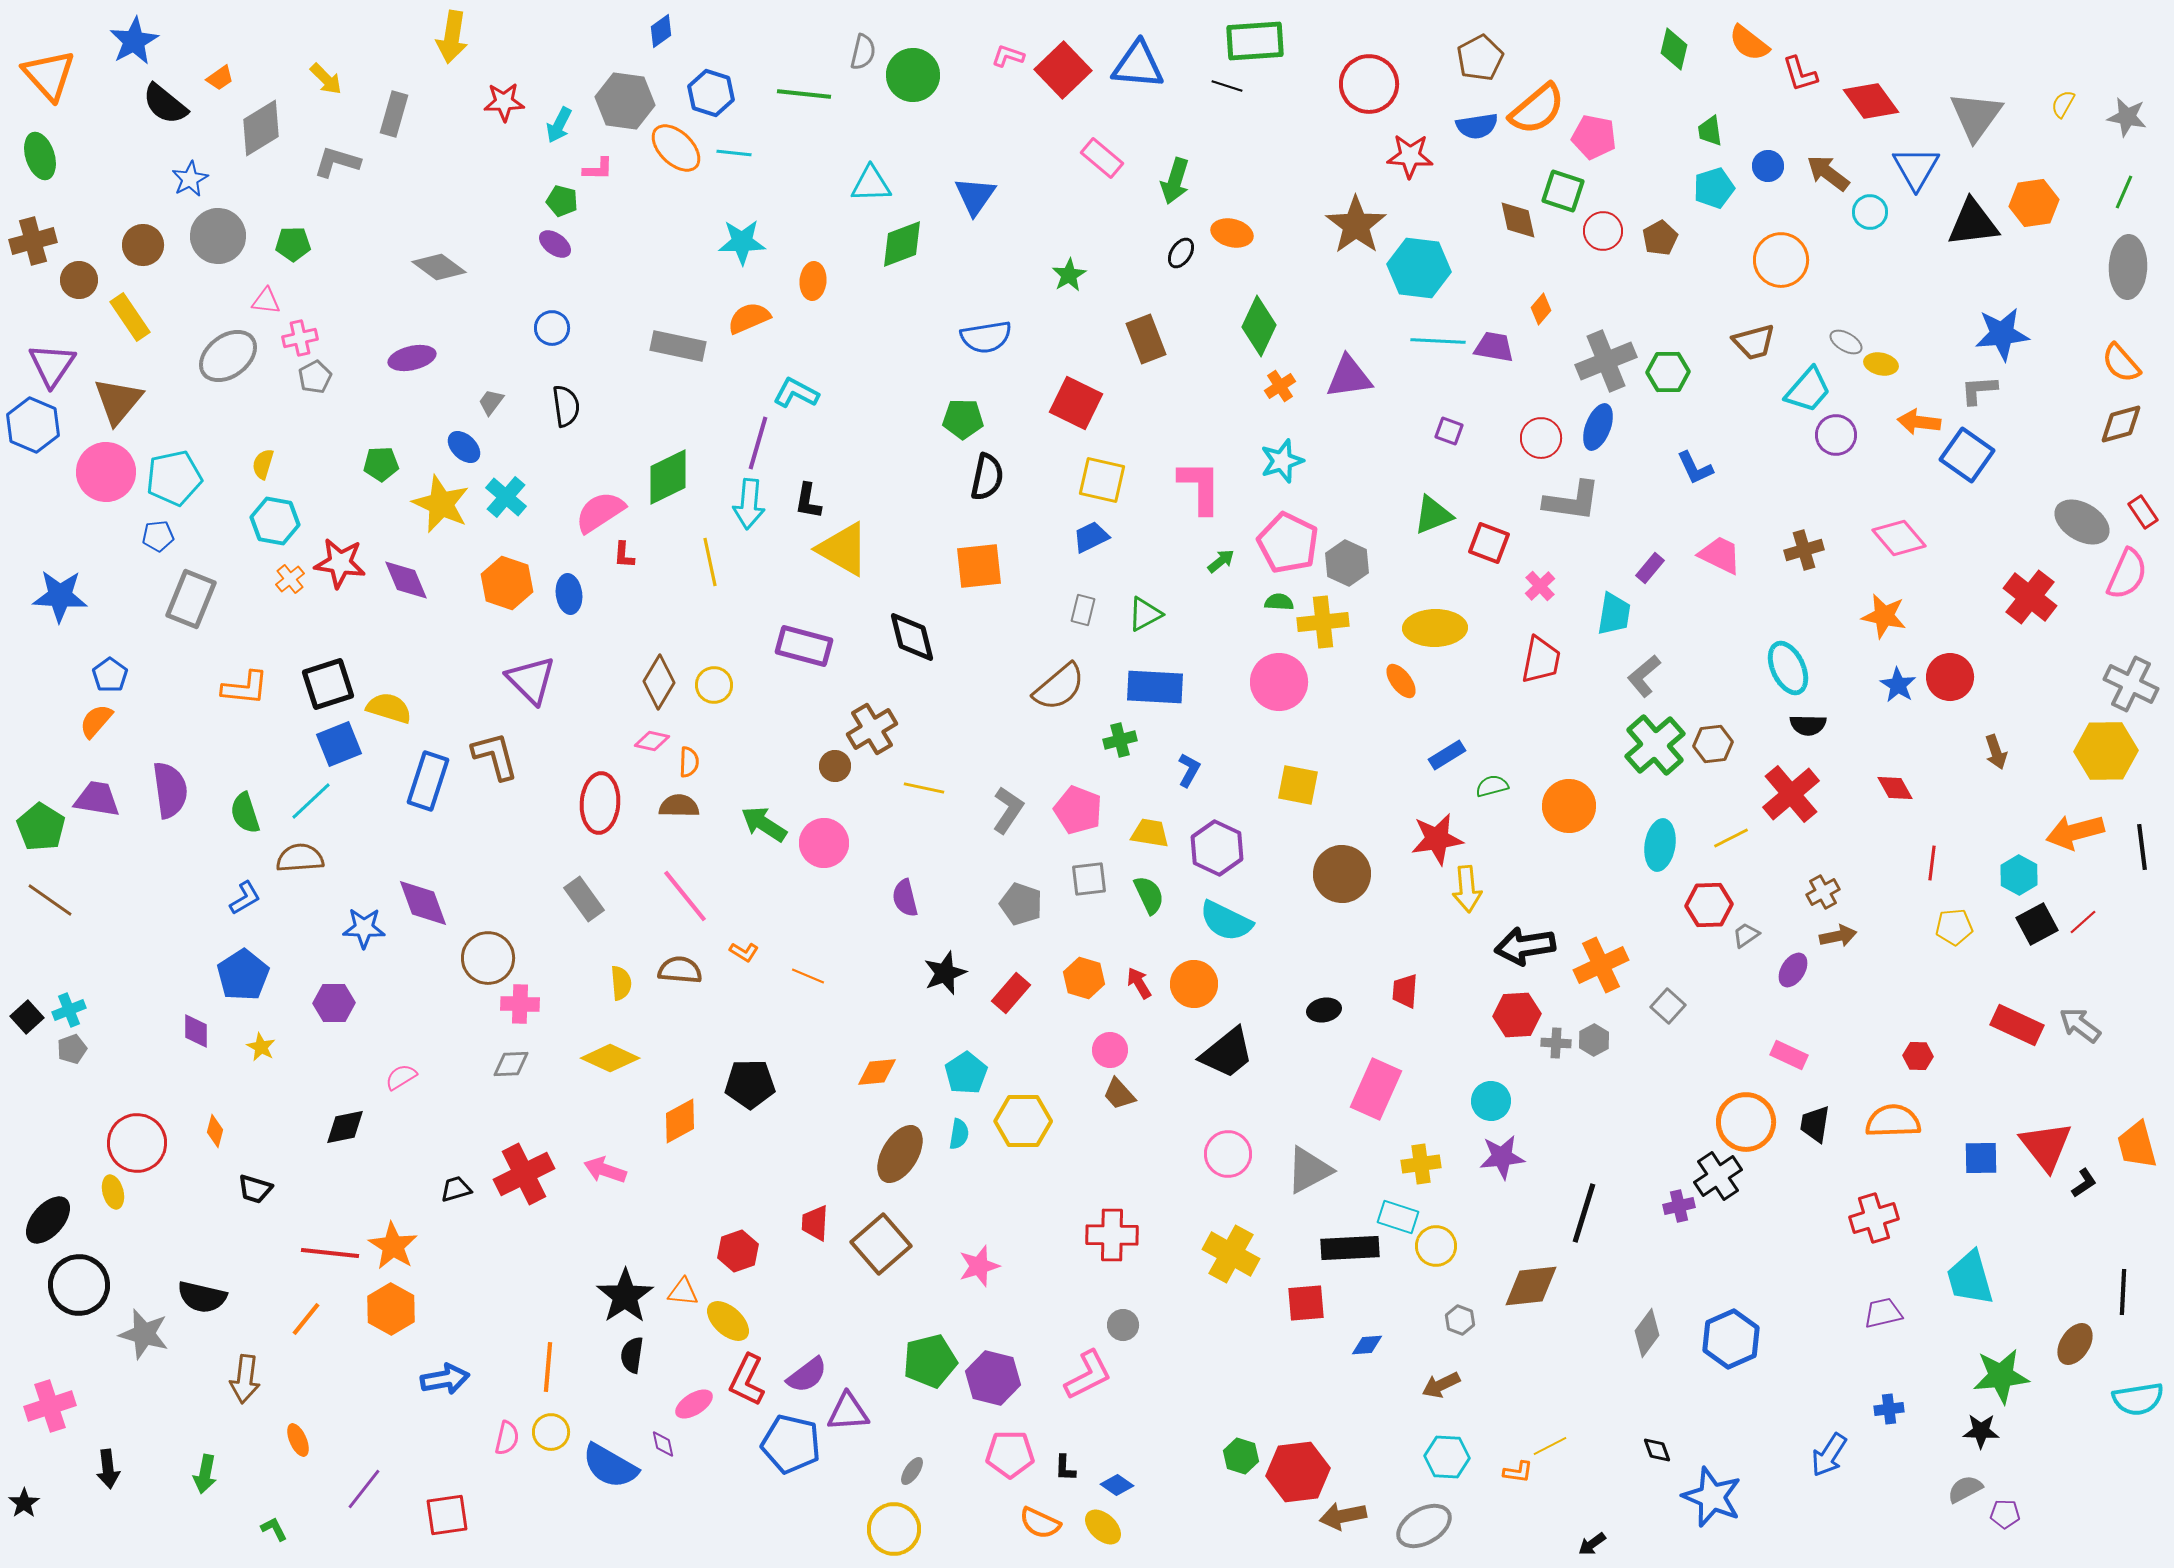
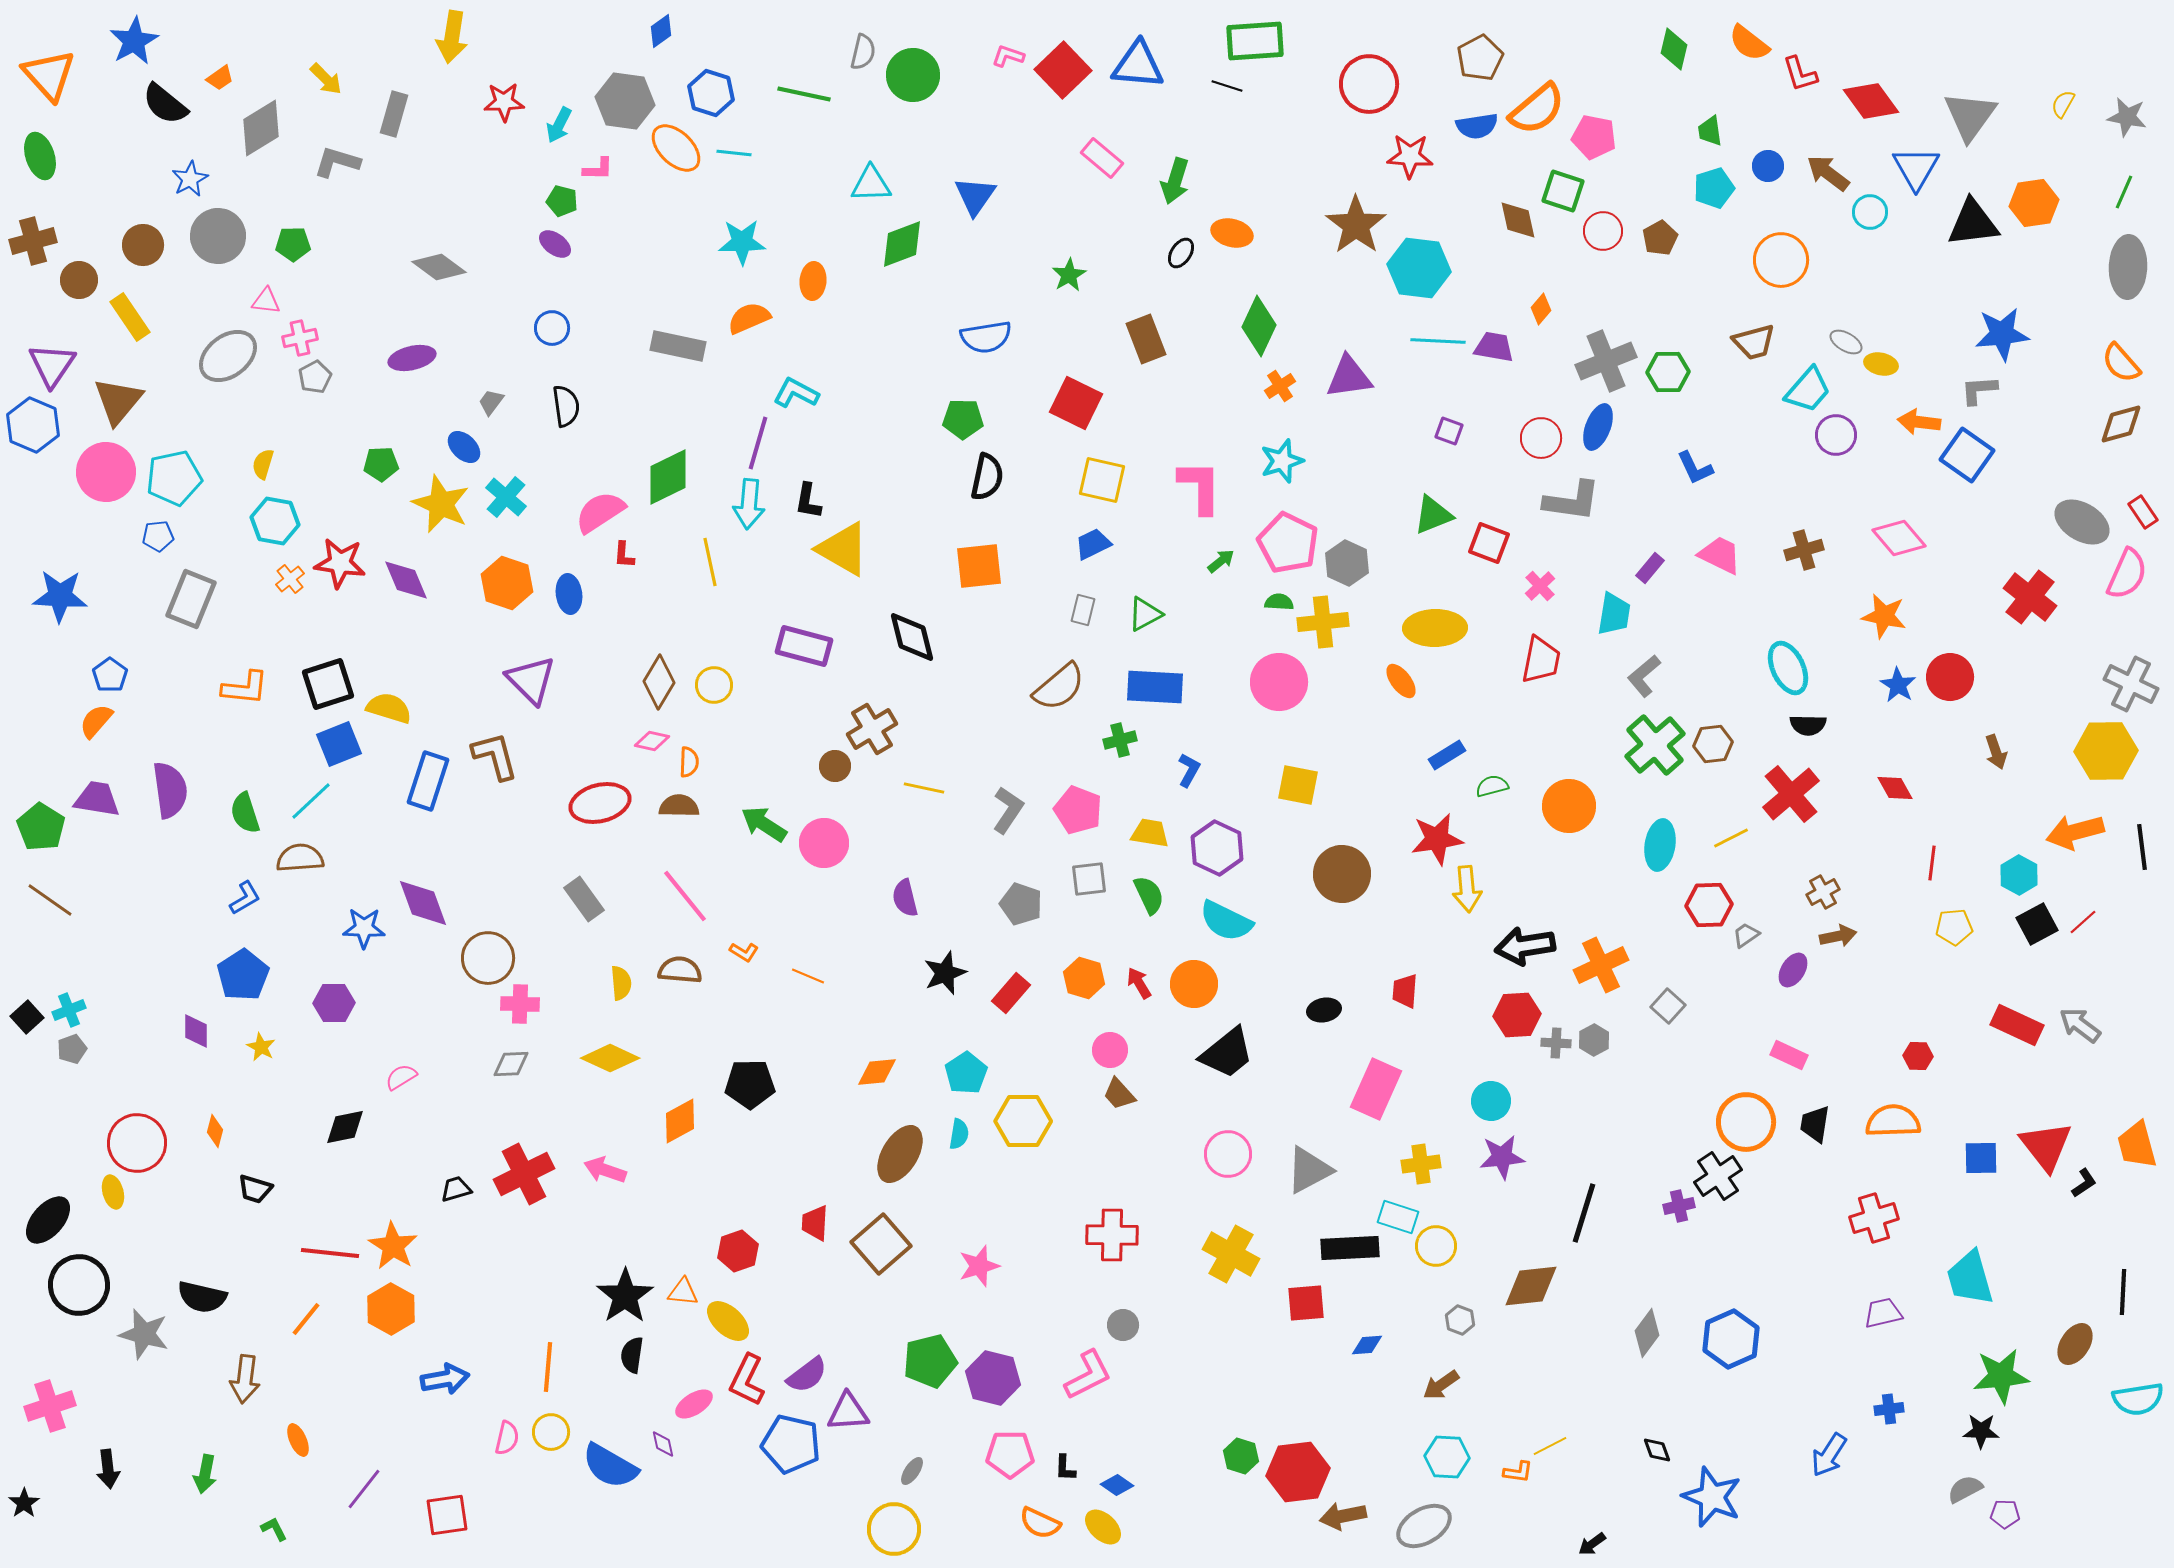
green line at (804, 94): rotated 6 degrees clockwise
gray triangle at (1976, 116): moved 6 px left
blue trapezoid at (1091, 537): moved 2 px right, 7 px down
red ellipse at (600, 803): rotated 72 degrees clockwise
brown arrow at (1441, 1385): rotated 9 degrees counterclockwise
